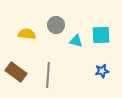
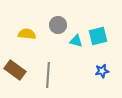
gray circle: moved 2 px right
cyan square: moved 3 px left, 1 px down; rotated 12 degrees counterclockwise
brown rectangle: moved 1 px left, 2 px up
